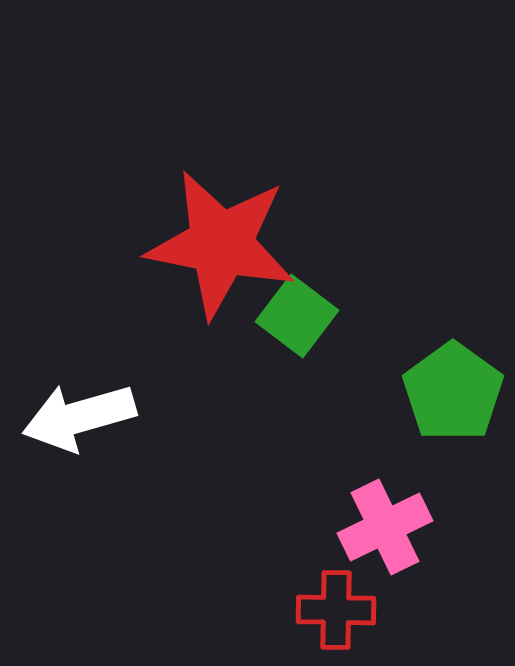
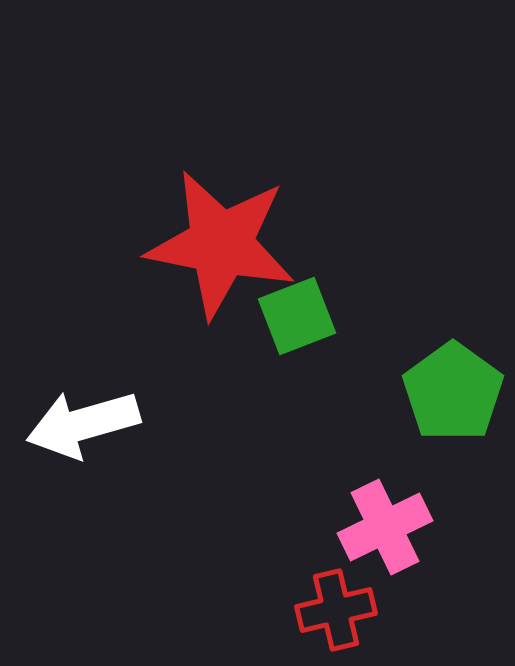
green square: rotated 32 degrees clockwise
white arrow: moved 4 px right, 7 px down
red cross: rotated 14 degrees counterclockwise
